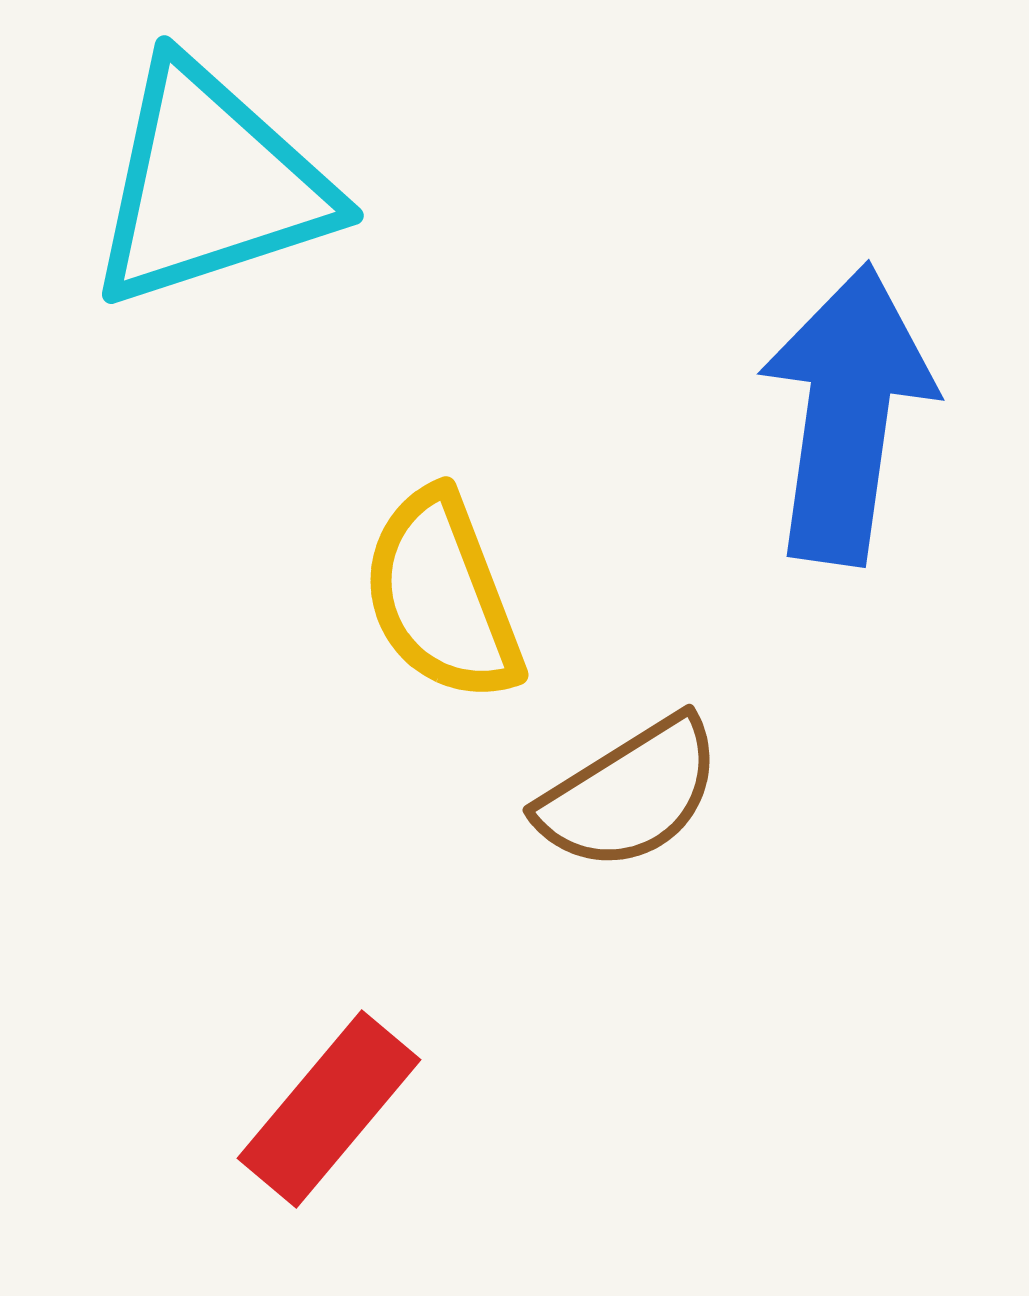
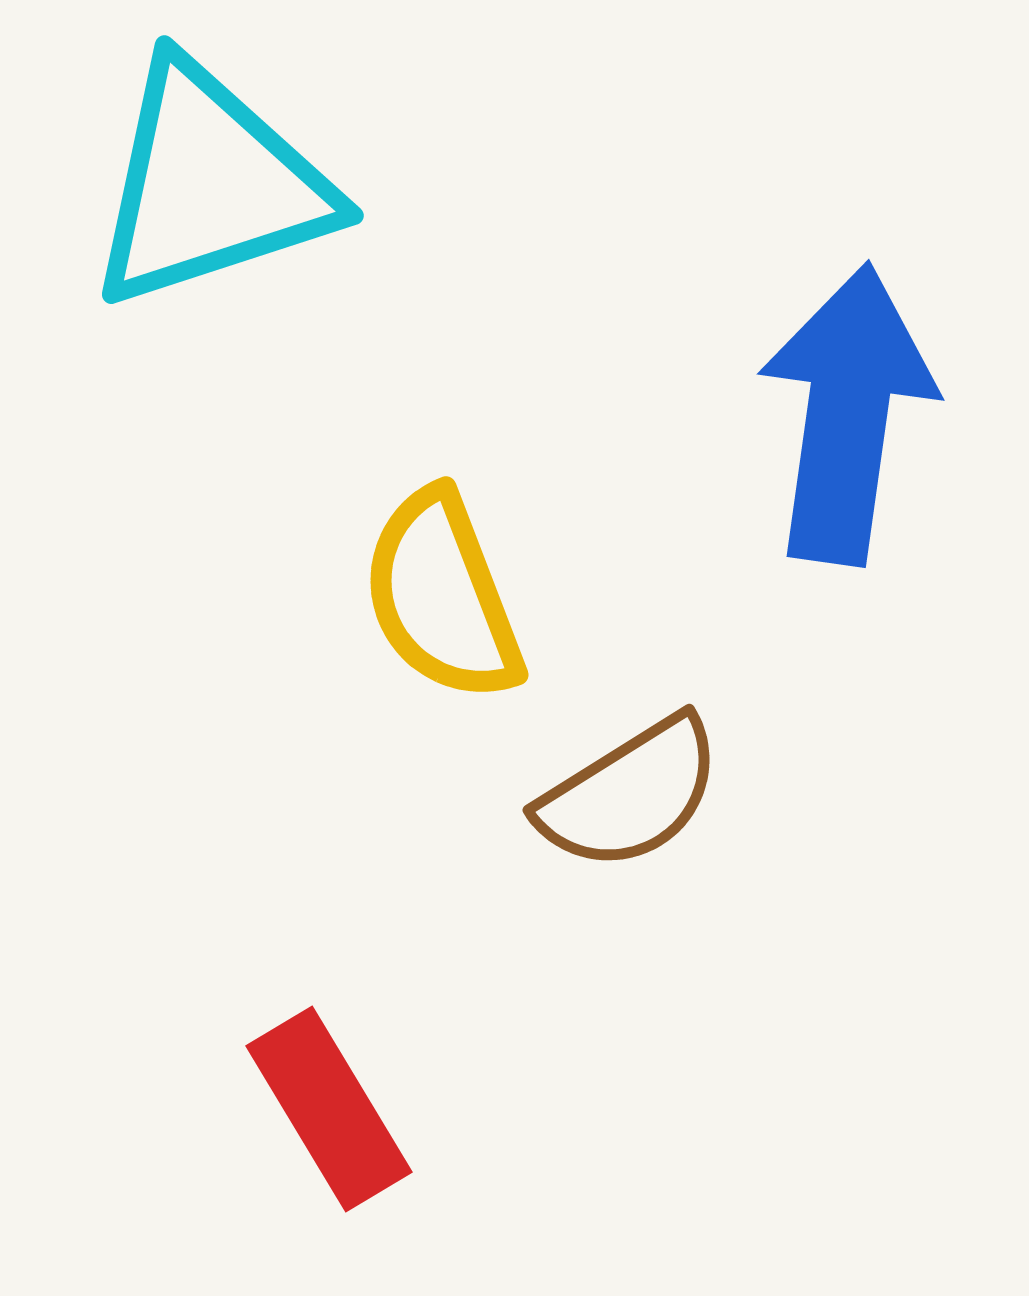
red rectangle: rotated 71 degrees counterclockwise
